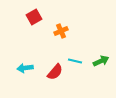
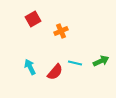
red square: moved 1 px left, 2 px down
cyan line: moved 2 px down
cyan arrow: moved 5 px right, 1 px up; rotated 70 degrees clockwise
